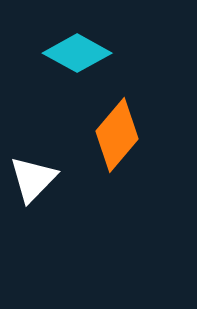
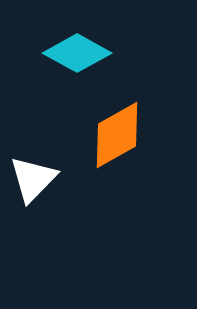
orange diamond: rotated 20 degrees clockwise
